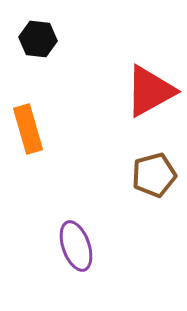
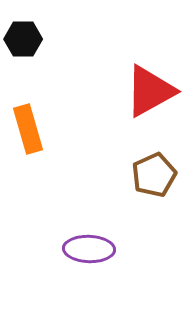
black hexagon: moved 15 px left; rotated 6 degrees counterclockwise
brown pentagon: rotated 9 degrees counterclockwise
purple ellipse: moved 13 px right, 3 px down; rotated 69 degrees counterclockwise
